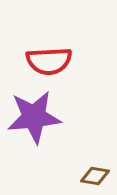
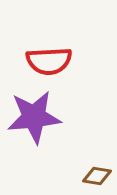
brown diamond: moved 2 px right
